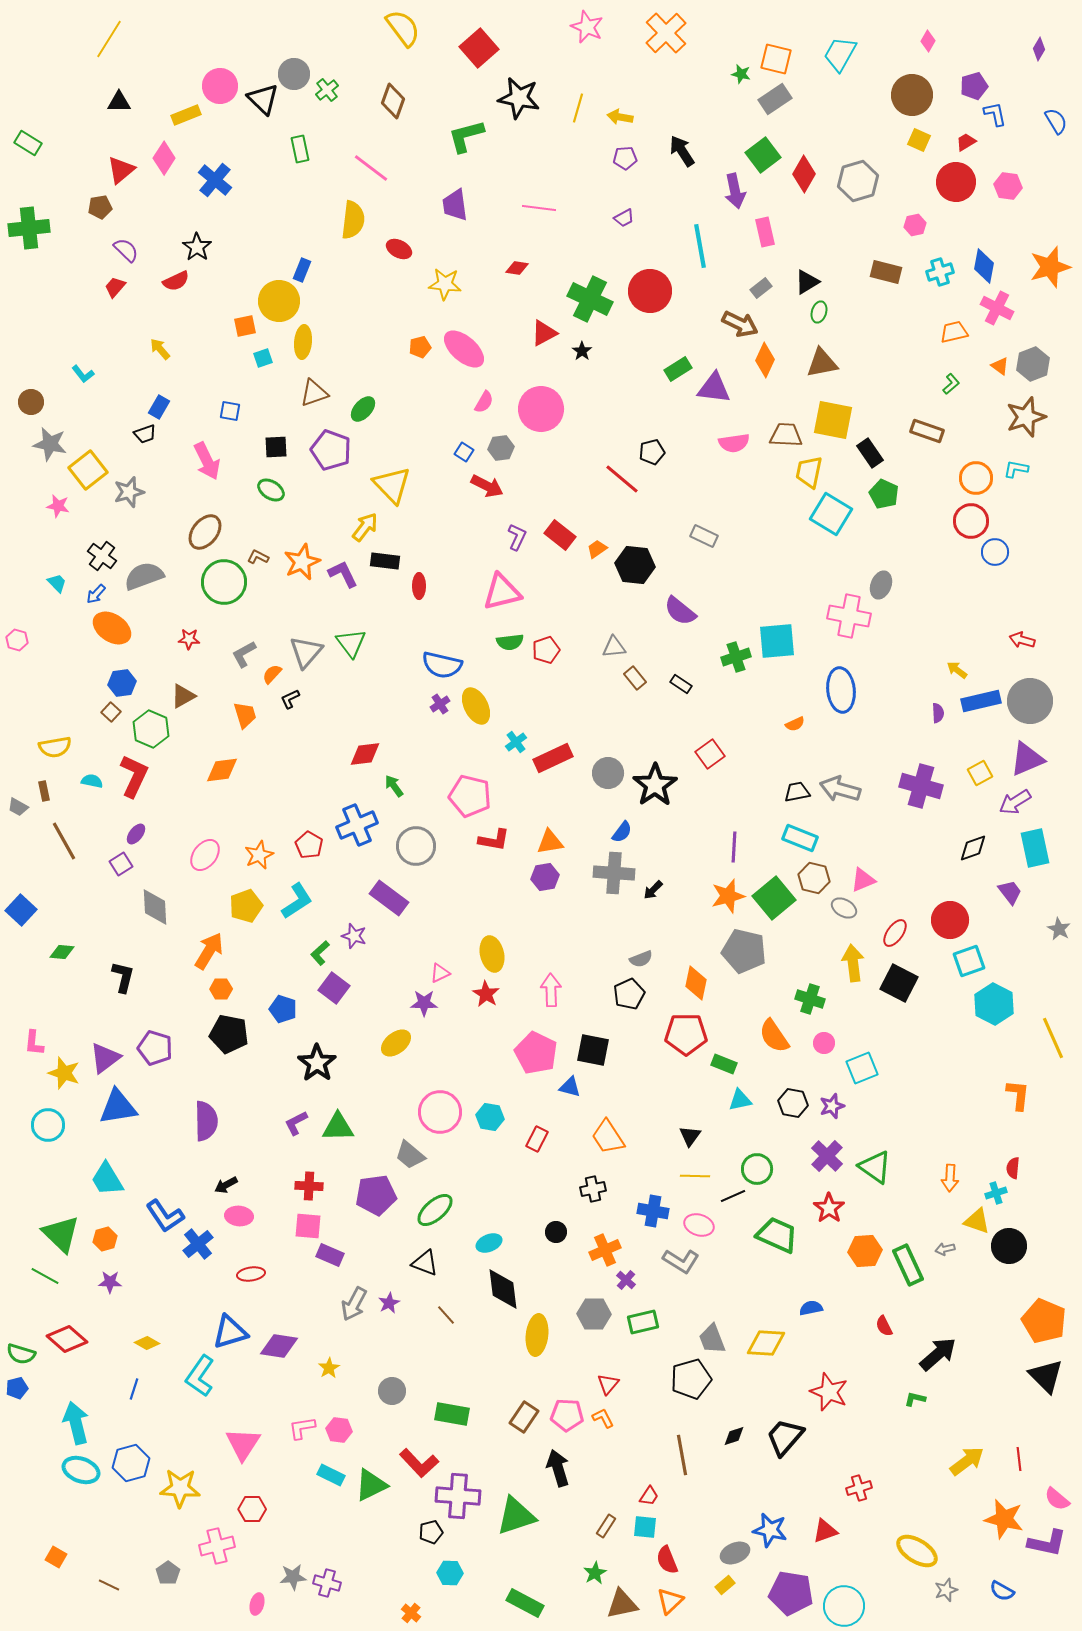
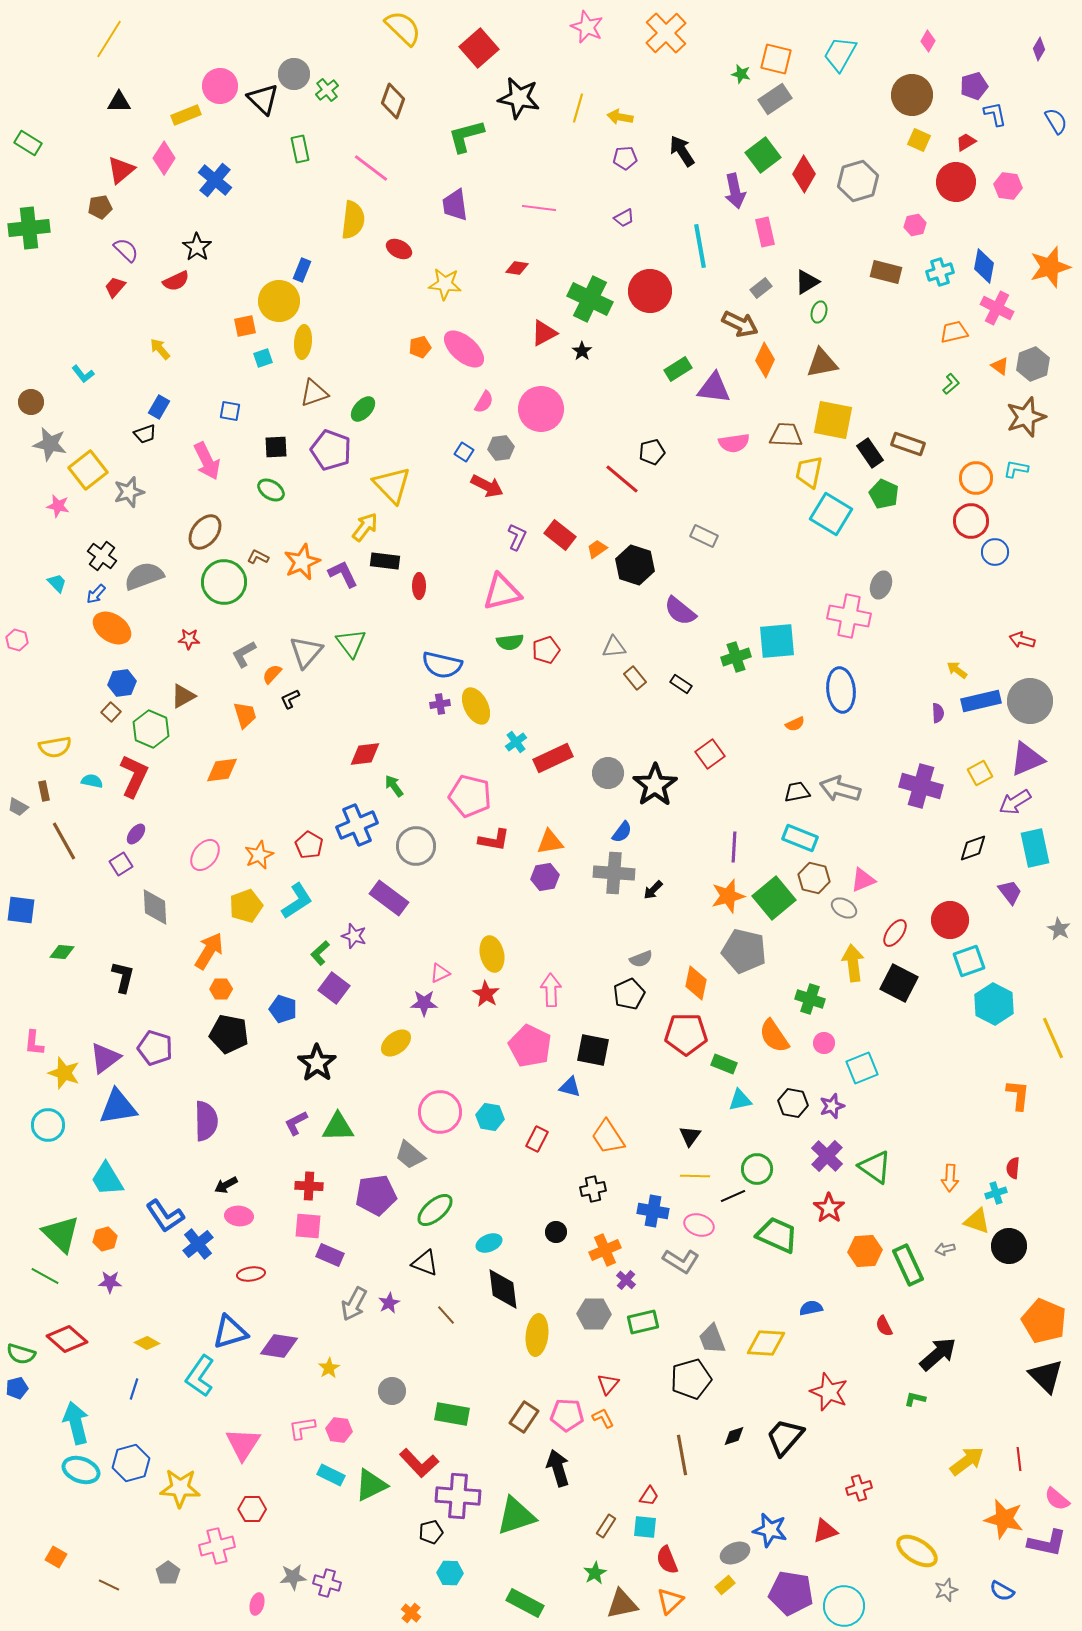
yellow semicircle at (403, 28): rotated 9 degrees counterclockwise
brown rectangle at (927, 431): moved 19 px left, 13 px down
black hexagon at (635, 565): rotated 12 degrees clockwise
purple cross at (440, 704): rotated 24 degrees clockwise
blue square at (21, 910): rotated 36 degrees counterclockwise
pink pentagon at (536, 1053): moved 6 px left, 7 px up
